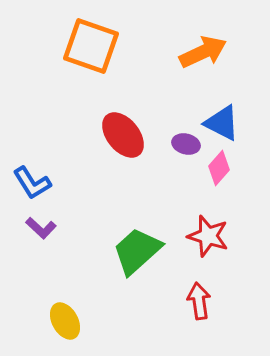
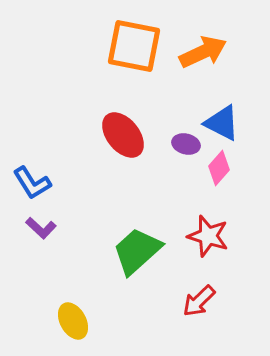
orange square: moved 43 px right; rotated 8 degrees counterclockwise
red arrow: rotated 126 degrees counterclockwise
yellow ellipse: moved 8 px right
